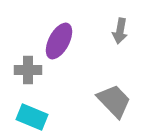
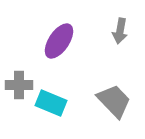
purple ellipse: rotated 6 degrees clockwise
gray cross: moved 9 px left, 15 px down
cyan rectangle: moved 19 px right, 14 px up
